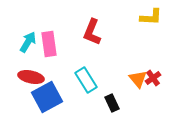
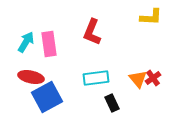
cyan arrow: moved 2 px left
cyan rectangle: moved 10 px right, 2 px up; rotated 65 degrees counterclockwise
